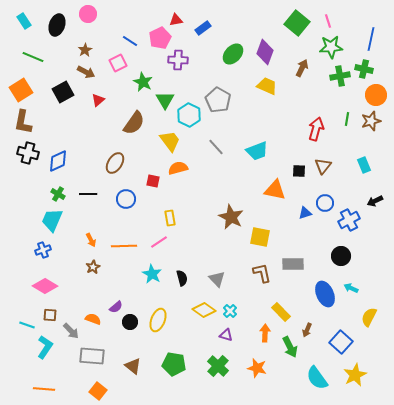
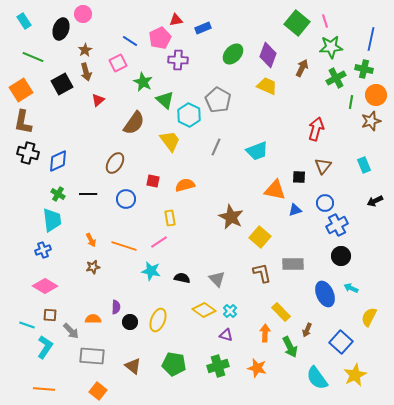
pink circle at (88, 14): moved 5 px left
pink line at (328, 21): moved 3 px left
black ellipse at (57, 25): moved 4 px right, 4 px down
blue rectangle at (203, 28): rotated 14 degrees clockwise
purple diamond at (265, 52): moved 3 px right, 3 px down
brown arrow at (86, 72): rotated 48 degrees clockwise
green cross at (340, 76): moved 4 px left, 2 px down; rotated 18 degrees counterclockwise
black square at (63, 92): moved 1 px left, 8 px up
green triangle at (165, 100): rotated 18 degrees counterclockwise
green line at (347, 119): moved 4 px right, 17 px up
gray line at (216, 147): rotated 66 degrees clockwise
orange semicircle at (178, 168): moved 7 px right, 17 px down
black square at (299, 171): moved 6 px down
blue triangle at (305, 213): moved 10 px left, 3 px up
cyan trapezoid at (52, 220): rotated 150 degrees clockwise
blue cross at (349, 220): moved 12 px left, 5 px down
yellow square at (260, 237): rotated 30 degrees clockwise
orange line at (124, 246): rotated 20 degrees clockwise
brown star at (93, 267): rotated 16 degrees clockwise
cyan star at (152, 274): moved 1 px left, 3 px up; rotated 18 degrees counterclockwise
black semicircle at (182, 278): rotated 63 degrees counterclockwise
purple semicircle at (116, 307): rotated 48 degrees counterclockwise
orange semicircle at (93, 319): rotated 21 degrees counterclockwise
green cross at (218, 366): rotated 30 degrees clockwise
